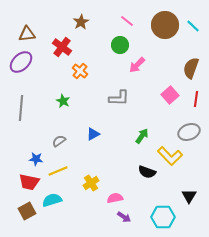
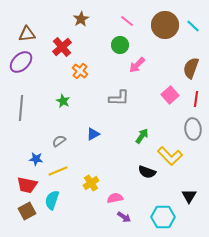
brown star: moved 3 px up
red cross: rotated 12 degrees clockwise
gray ellipse: moved 4 px right, 3 px up; rotated 75 degrees counterclockwise
red trapezoid: moved 2 px left, 3 px down
cyan semicircle: rotated 54 degrees counterclockwise
